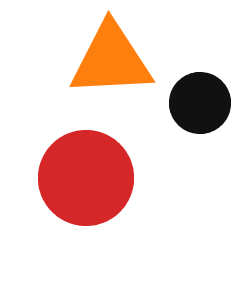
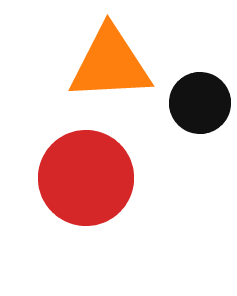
orange triangle: moved 1 px left, 4 px down
